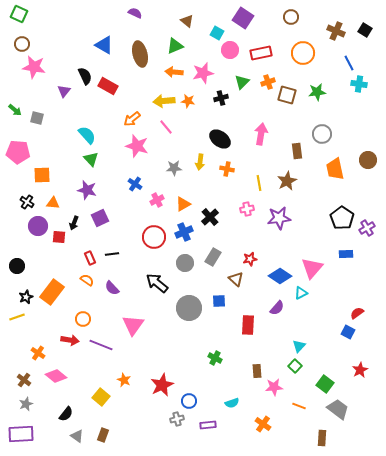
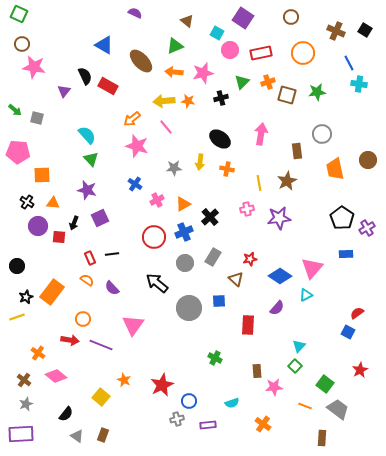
brown ellipse at (140, 54): moved 1 px right, 7 px down; rotated 30 degrees counterclockwise
cyan triangle at (301, 293): moved 5 px right, 2 px down
orange line at (299, 406): moved 6 px right
